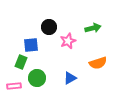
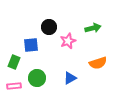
green rectangle: moved 7 px left
